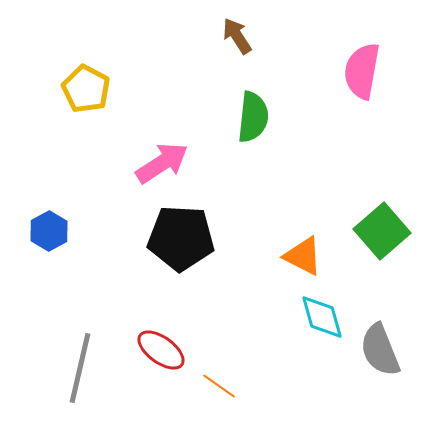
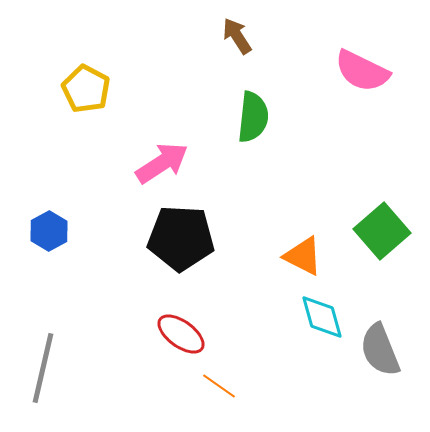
pink semicircle: rotated 74 degrees counterclockwise
red ellipse: moved 20 px right, 16 px up
gray line: moved 37 px left
